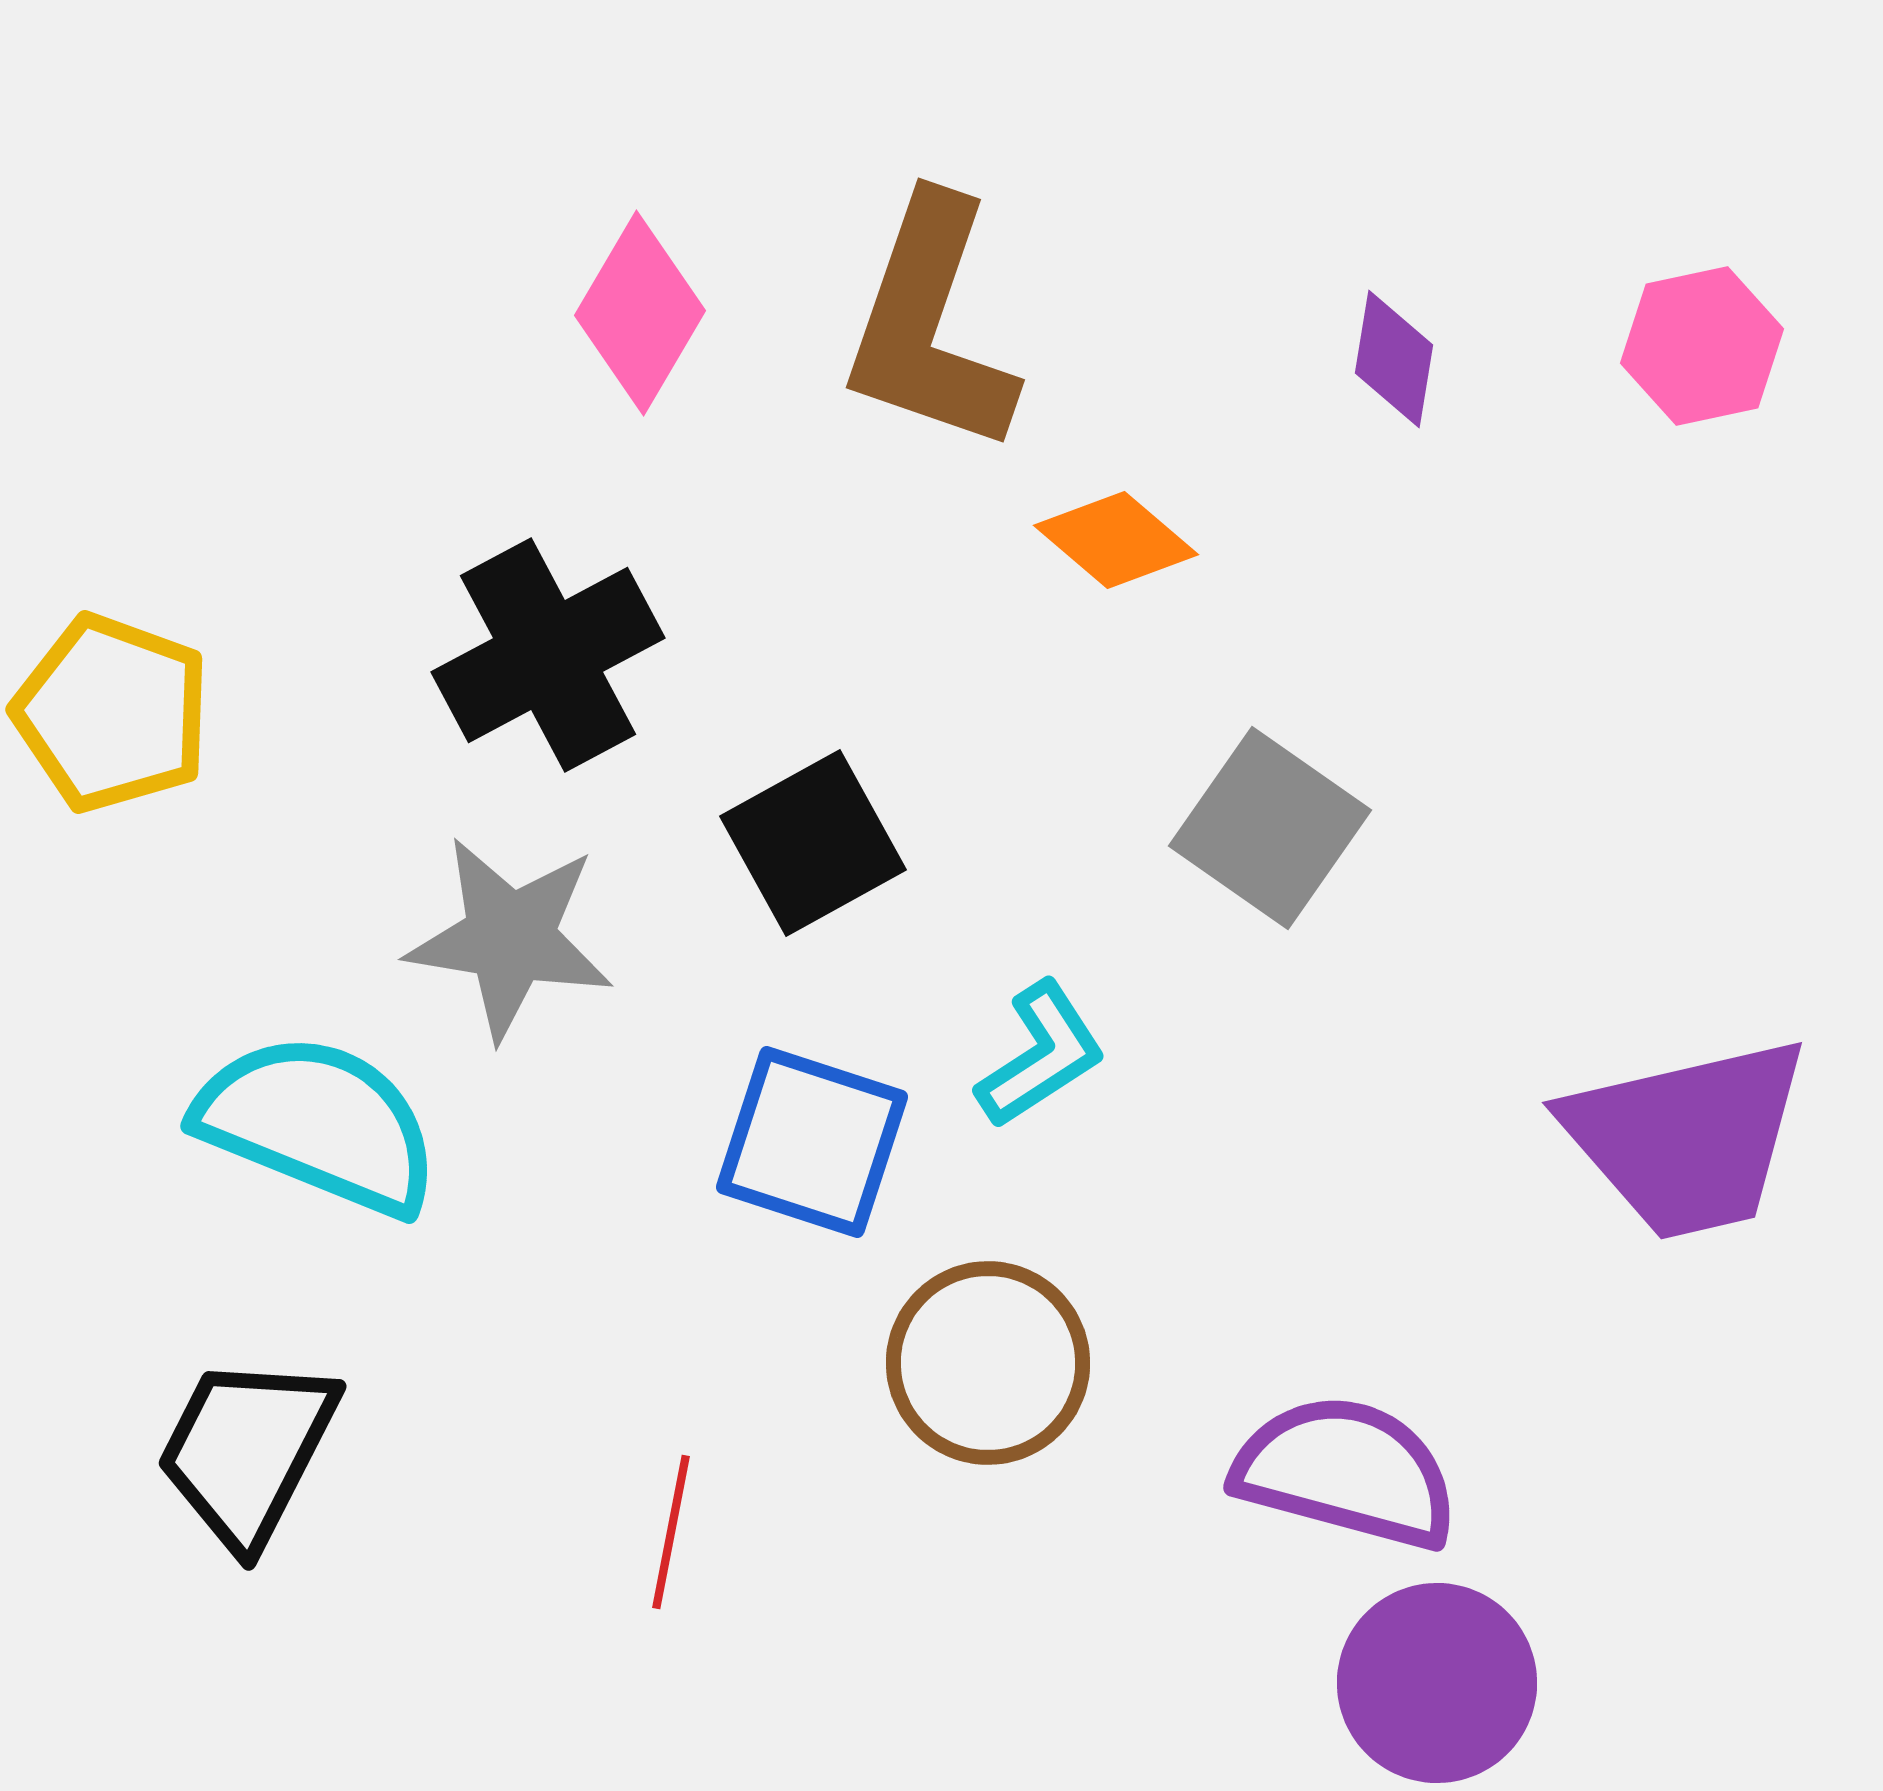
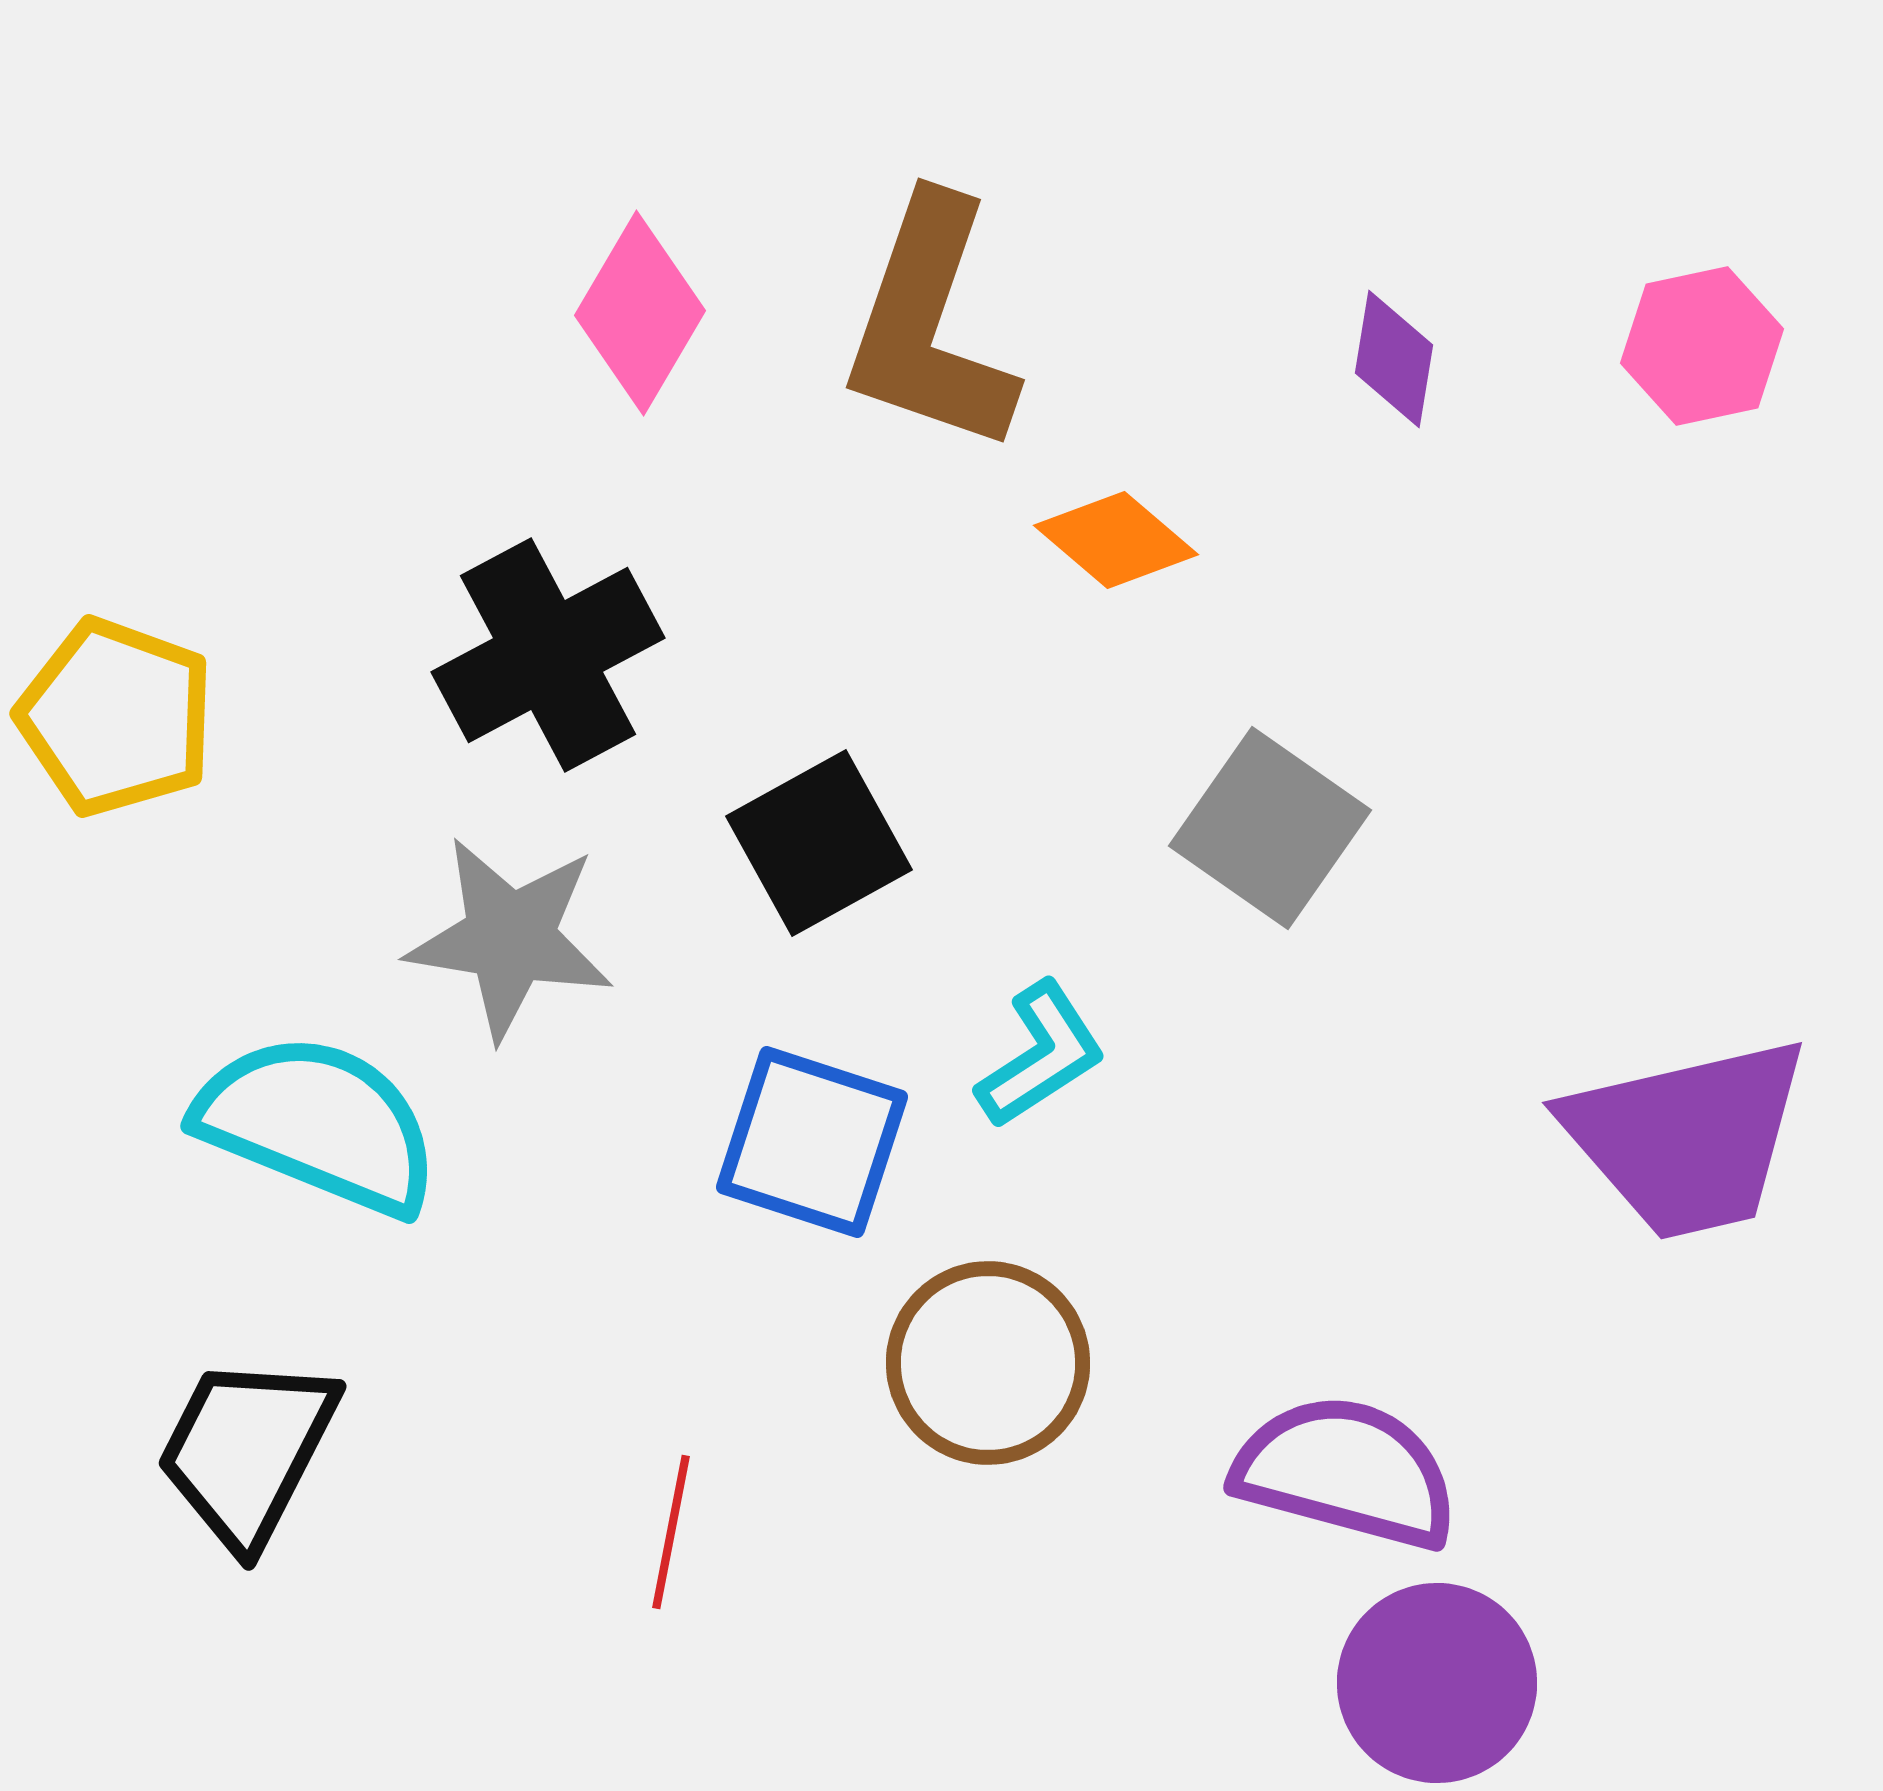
yellow pentagon: moved 4 px right, 4 px down
black square: moved 6 px right
